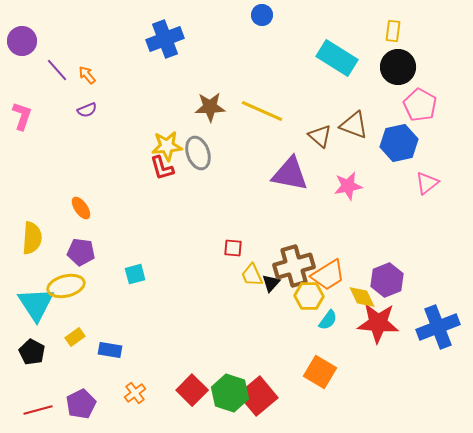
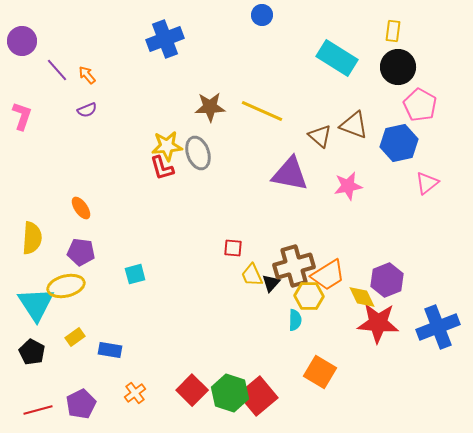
cyan semicircle at (328, 320): moved 33 px left; rotated 35 degrees counterclockwise
